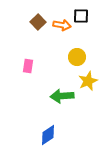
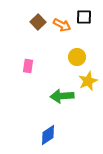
black square: moved 3 px right, 1 px down
orange arrow: rotated 18 degrees clockwise
